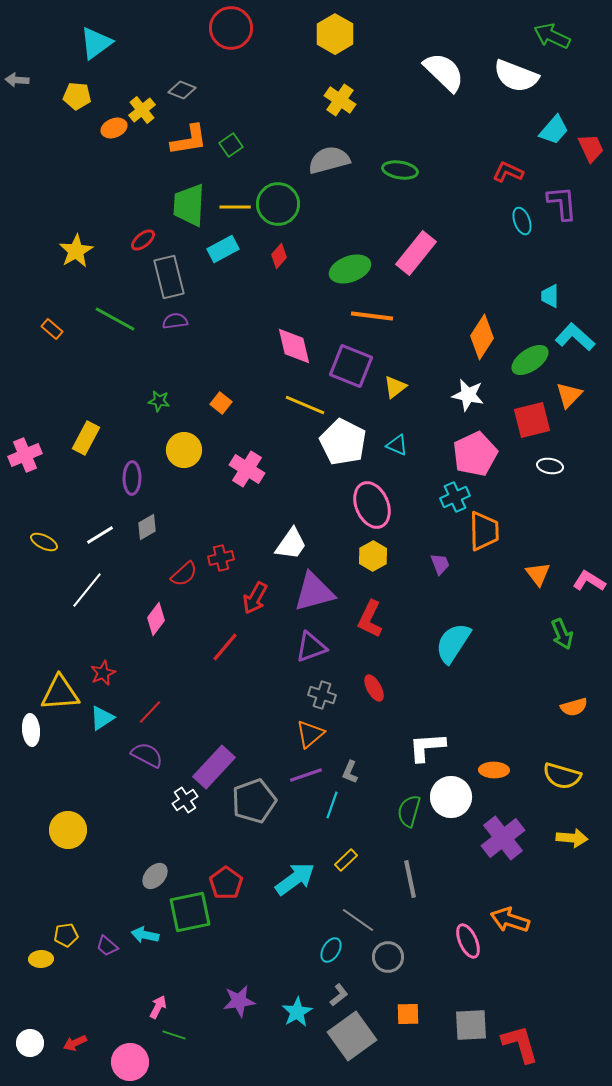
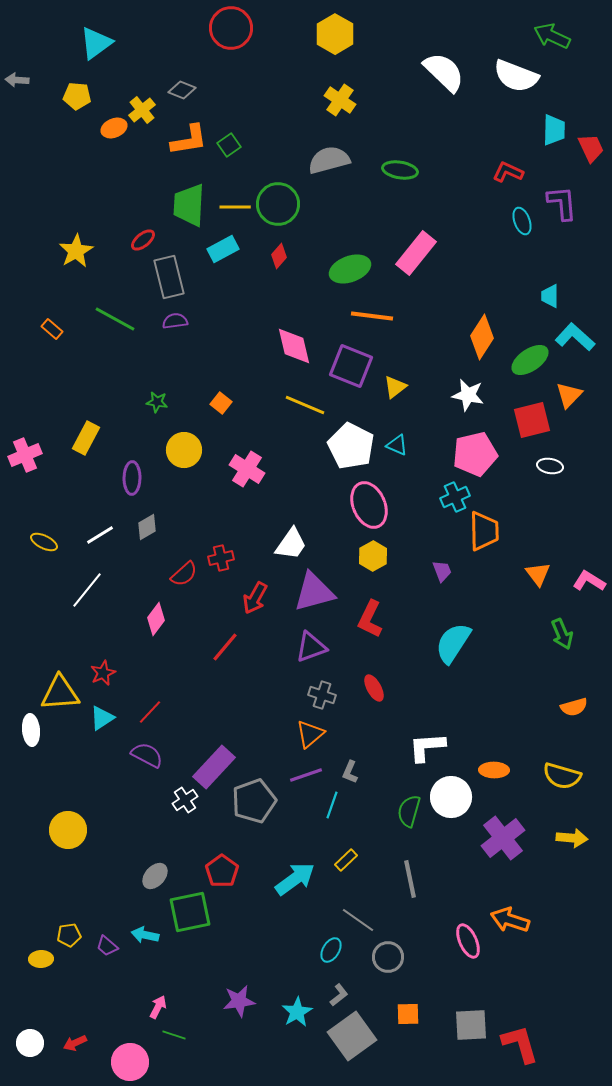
cyan trapezoid at (554, 130): rotated 40 degrees counterclockwise
green square at (231, 145): moved 2 px left
green star at (159, 401): moved 2 px left, 1 px down
white pentagon at (343, 442): moved 8 px right, 4 px down
pink pentagon at (475, 454): rotated 12 degrees clockwise
pink ellipse at (372, 505): moved 3 px left
purple trapezoid at (440, 564): moved 2 px right, 7 px down
red pentagon at (226, 883): moved 4 px left, 12 px up
yellow pentagon at (66, 935): moved 3 px right
